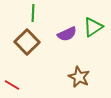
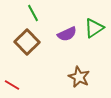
green line: rotated 30 degrees counterclockwise
green triangle: moved 1 px right, 1 px down
